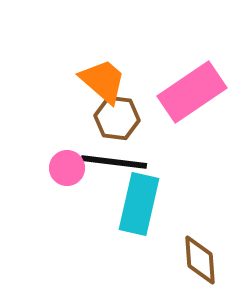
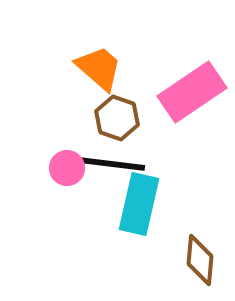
orange trapezoid: moved 4 px left, 13 px up
brown hexagon: rotated 12 degrees clockwise
black line: moved 2 px left, 2 px down
brown diamond: rotated 9 degrees clockwise
